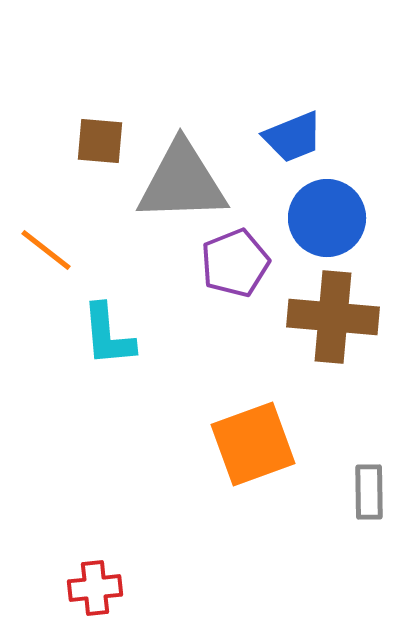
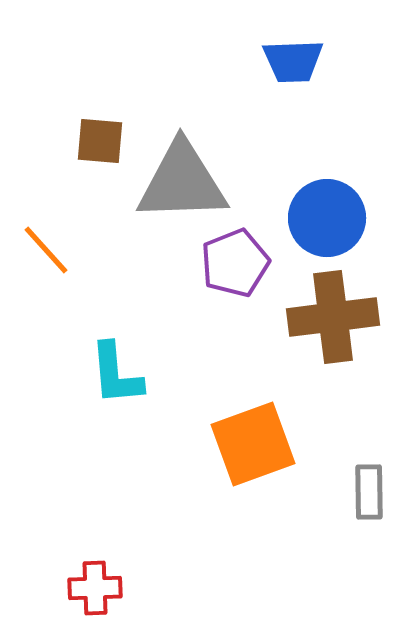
blue trapezoid: moved 76 px up; rotated 20 degrees clockwise
orange line: rotated 10 degrees clockwise
brown cross: rotated 12 degrees counterclockwise
cyan L-shape: moved 8 px right, 39 px down
red cross: rotated 4 degrees clockwise
